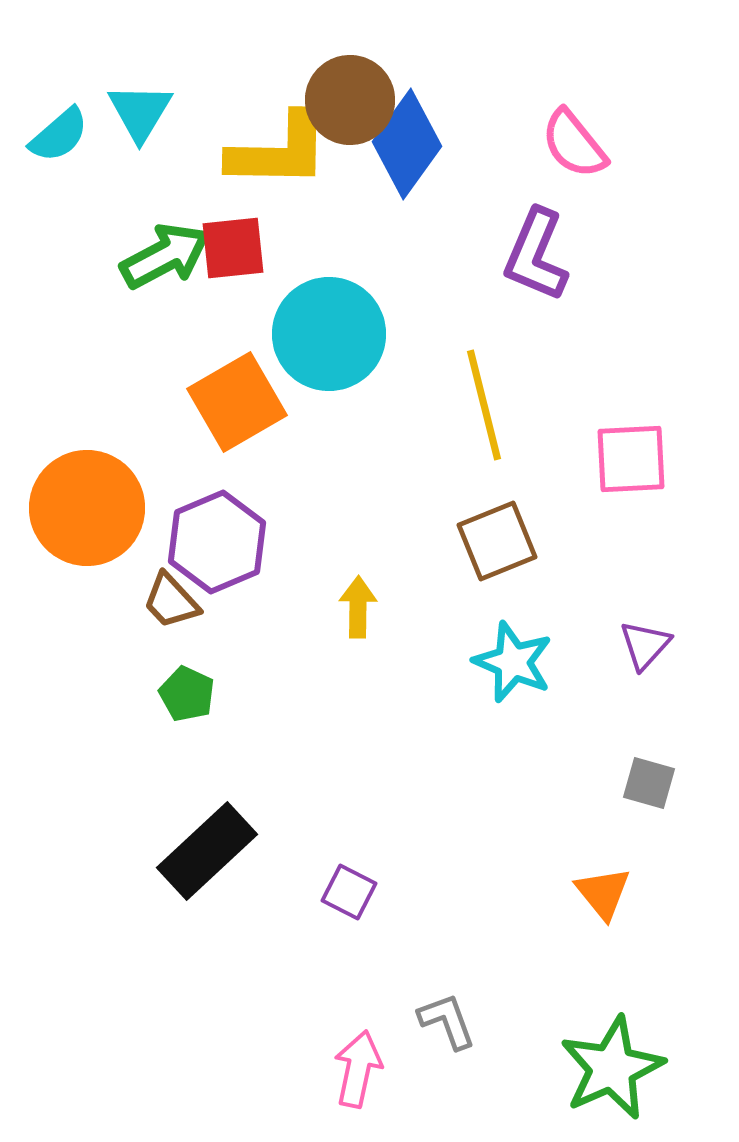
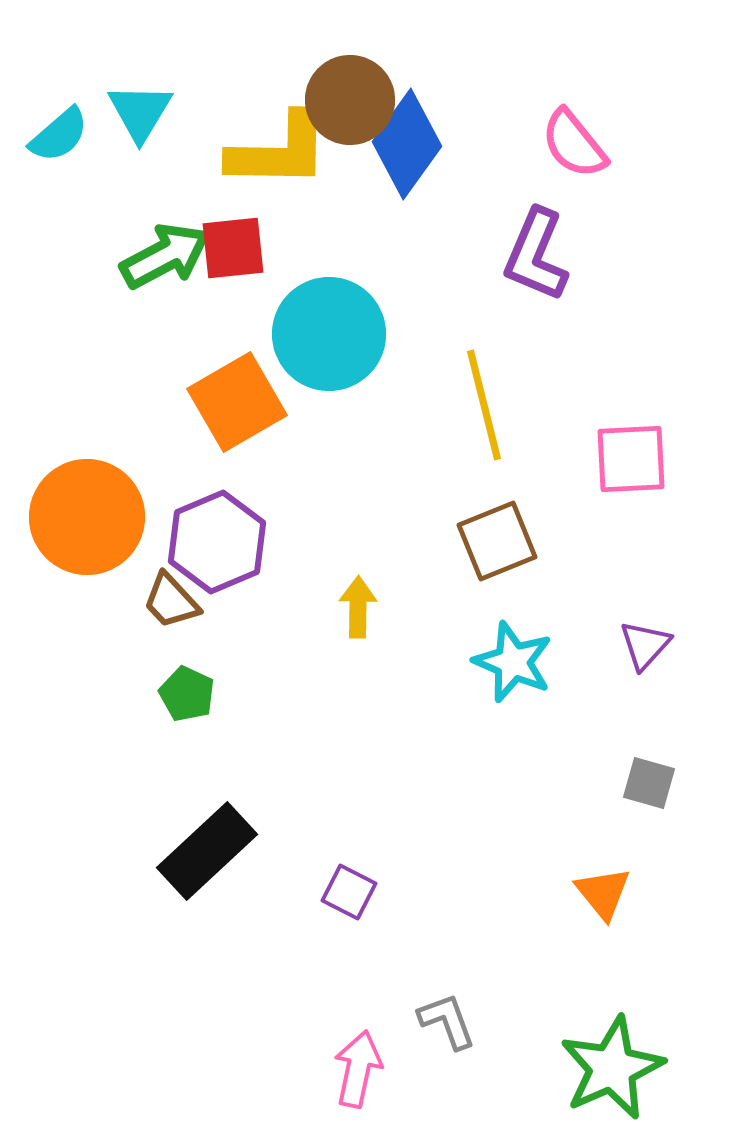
orange circle: moved 9 px down
